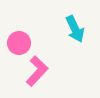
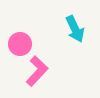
pink circle: moved 1 px right, 1 px down
